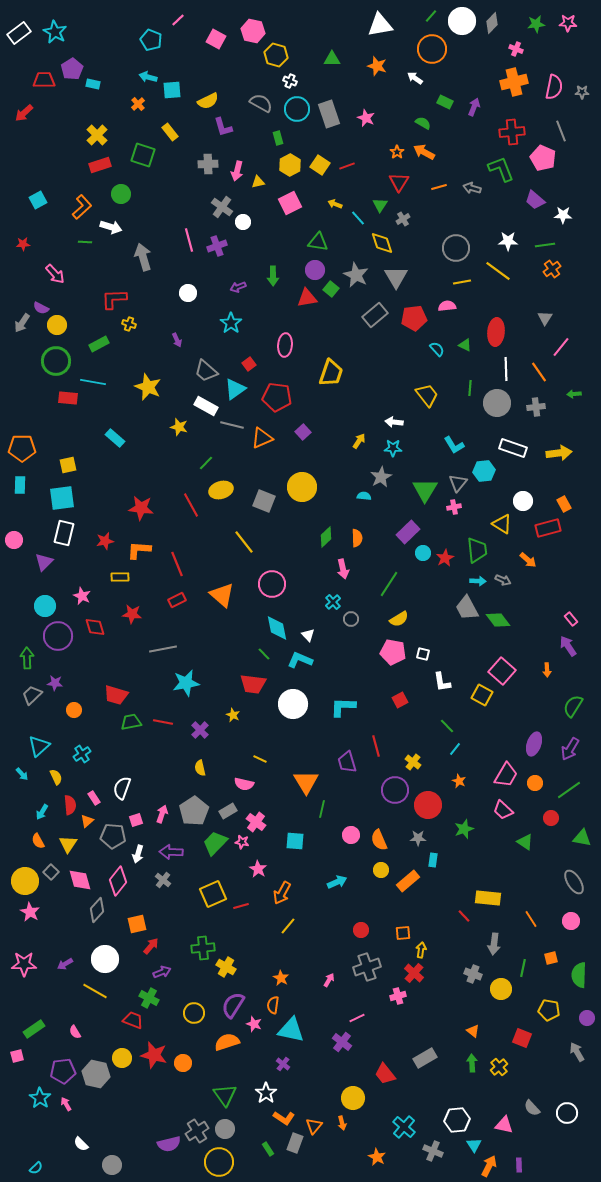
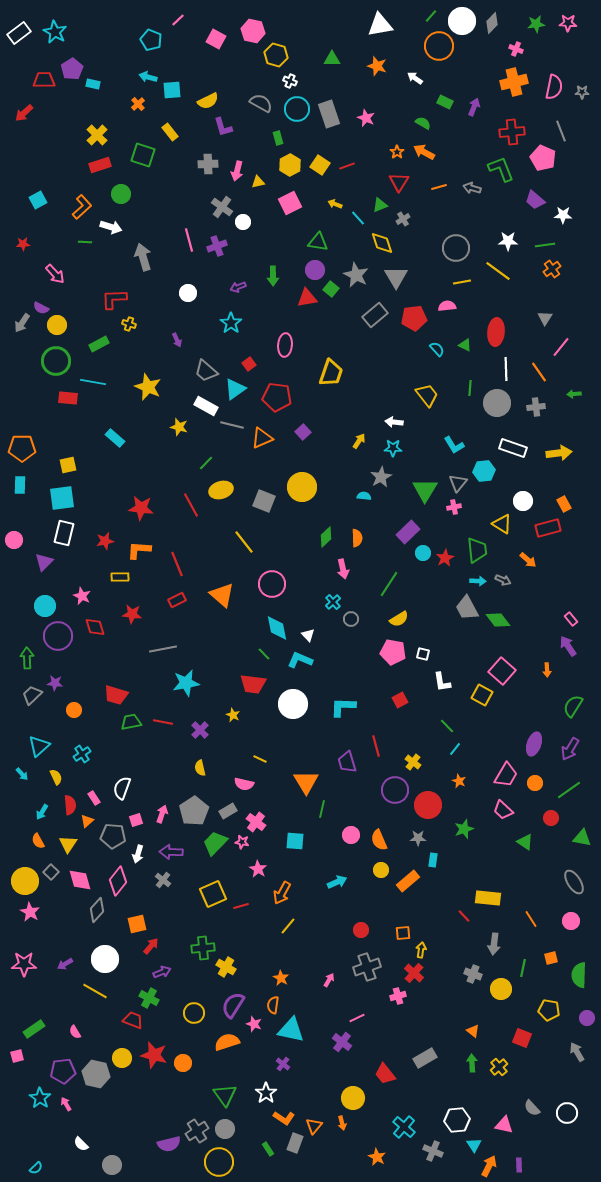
orange circle at (432, 49): moved 7 px right, 3 px up
green triangle at (380, 205): rotated 35 degrees clockwise
